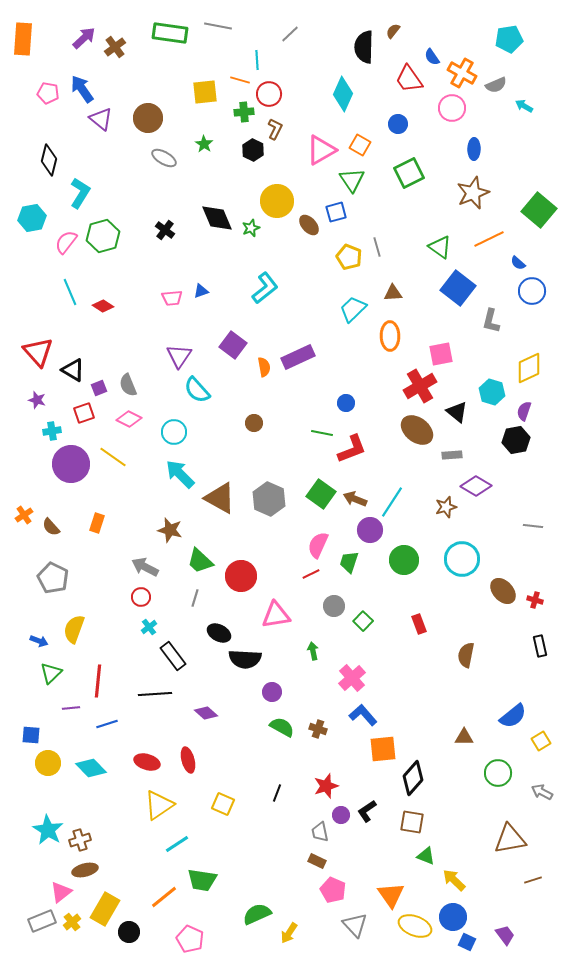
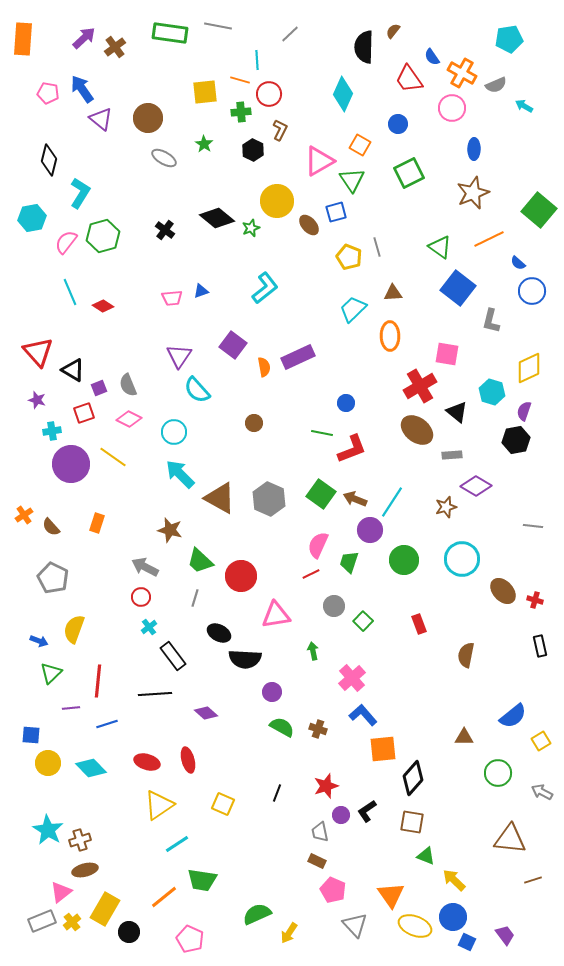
green cross at (244, 112): moved 3 px left
brown L-shape at (275, 129): moved 5 px right, 1 px down
pink triangle at (321, 150): moved 2 px left, 11 px down
black diamond at (217, 218): rotated 28 degrees counterclockwise
pink square at (441, 354): moved 6 px right; rotated 20 degrees clockwise
brown triangle at (510, 839): rotated 16 degrees clockwise
